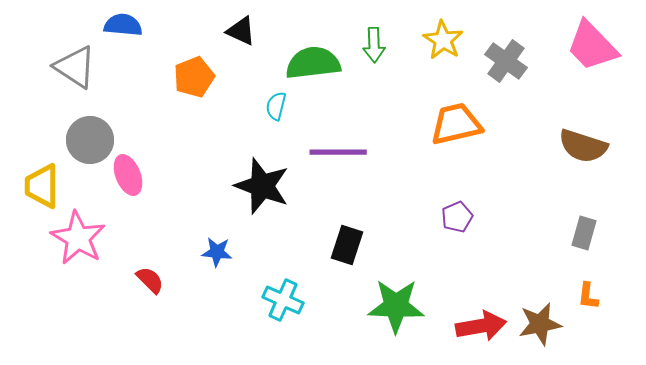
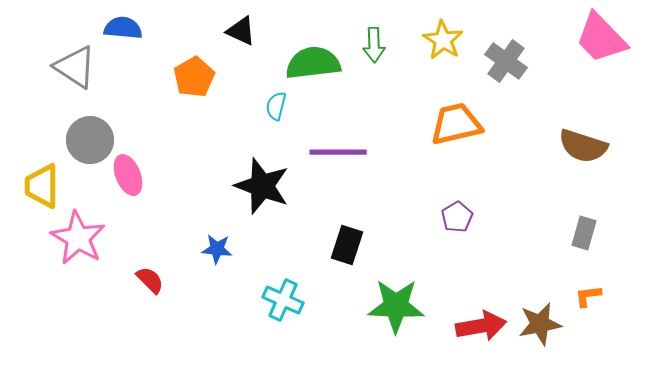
blue semicircle: moved 3 px down
pink trapezoid: moved 9 px right, 8 px up
orange pentagon: rotated 9 degrees counterclockwise
purple pentagon: rotated 8 degrees counterclockwise
blue star: moved 3 px up
orange L-shape: rotated 76 degrees clockwise
